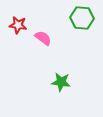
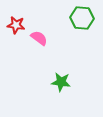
red star: moved 2 px left
pink semicircle: moved 4 px left
